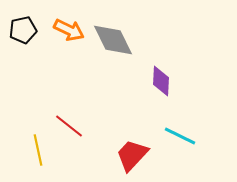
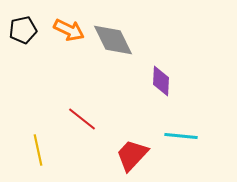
red line: moved 13 px right, 7 px up
cyan line: moved 1 px right; rotated 20 degrees counterclockwise
